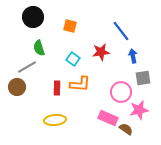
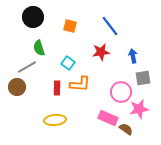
blue line: moved 11 px left, 5 px up
cyan square: moved 5 px left, 4 px down
pink star: moved 1 px up
